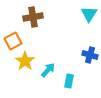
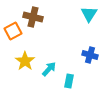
brown cross: rotated 24 degrees clockwise
orange square: moved 10 px up
cyan arrow: moved 1 px right, 1 px up
